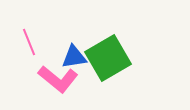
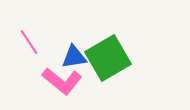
pink line: rotated 12 degrees counterclockwise
pink L-shape: moved 4 px right, 2 px down
